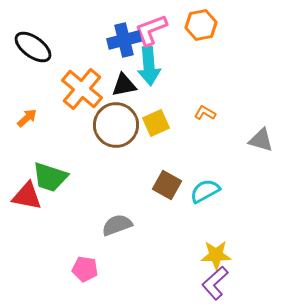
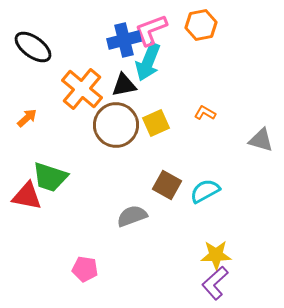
cyan arrow: moved 1 px left, 4 px up; rotated 27 degrees clockwise
gray semicircle: moved 15 px right, 9 px up
